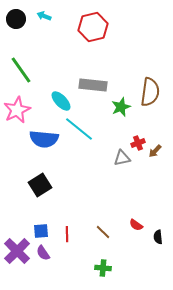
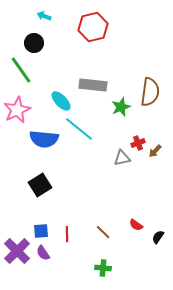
black circle: moved 18 px right, 24 px down
black semicircle: rotated 40 degrees clockwise
